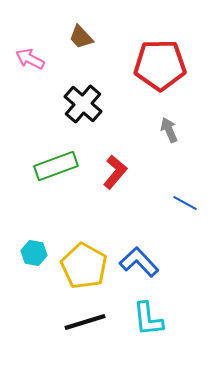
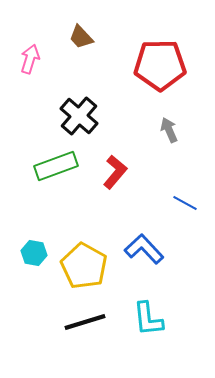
pink arrow: rotated 80 degrees clockwise
black cross: moved 4 px left, 12 px down
blue L-shape: moved 5 px right, 13 px up
